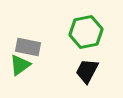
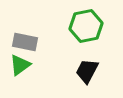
green hexagon: moved 6 px up
gray rectangle: moved 3 px left, 5 px up
